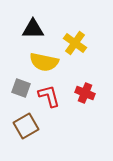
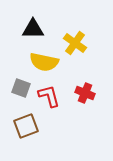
brown square: rotated 10 degrees clockwise
